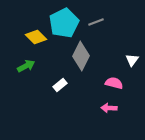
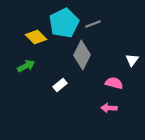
gray line: moved 3 px left, 2 px down
gray diamond: moved 1 px right, 1 px up
